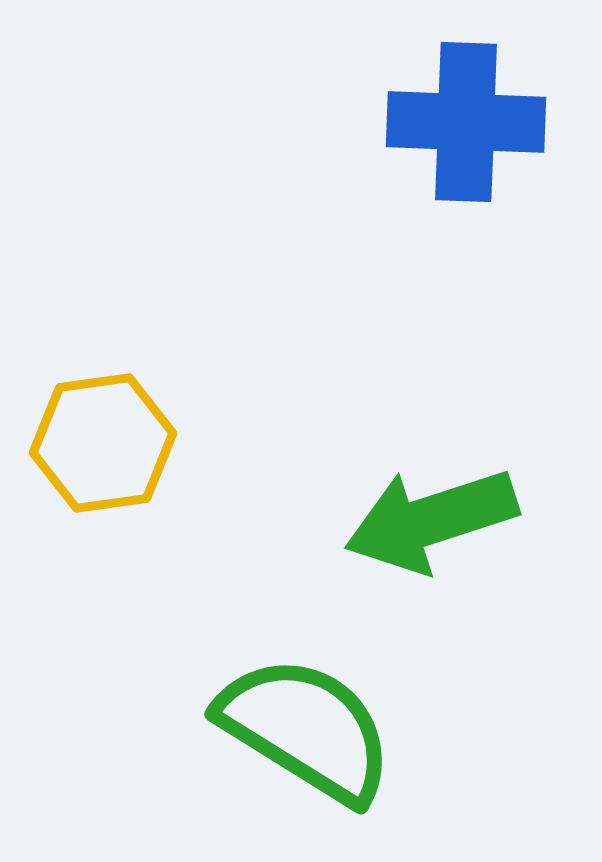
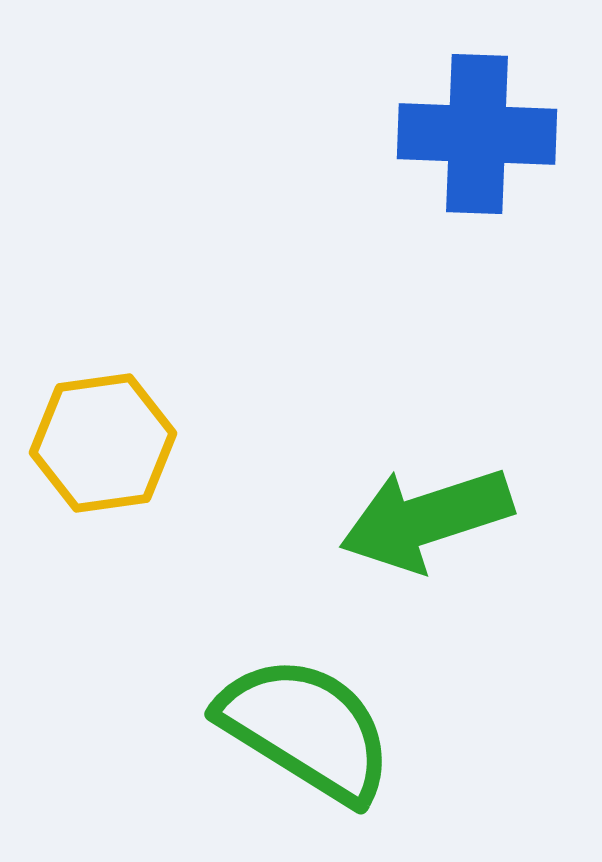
blue cross: moved 11 px right, 12 px down
green arrow: moved 5 px left, 1 px up
